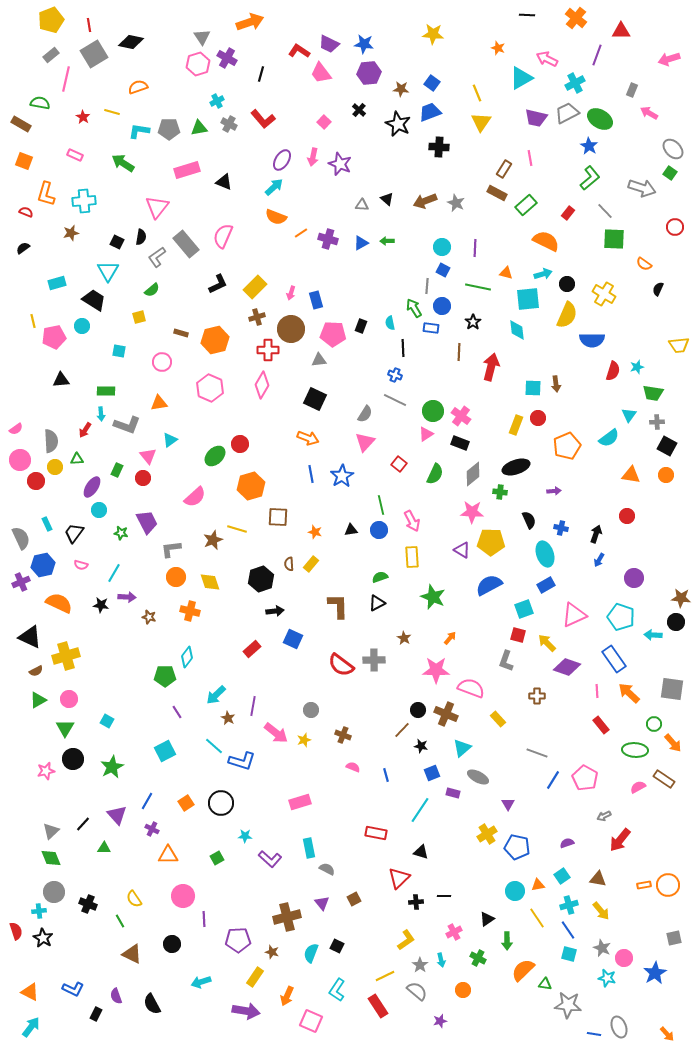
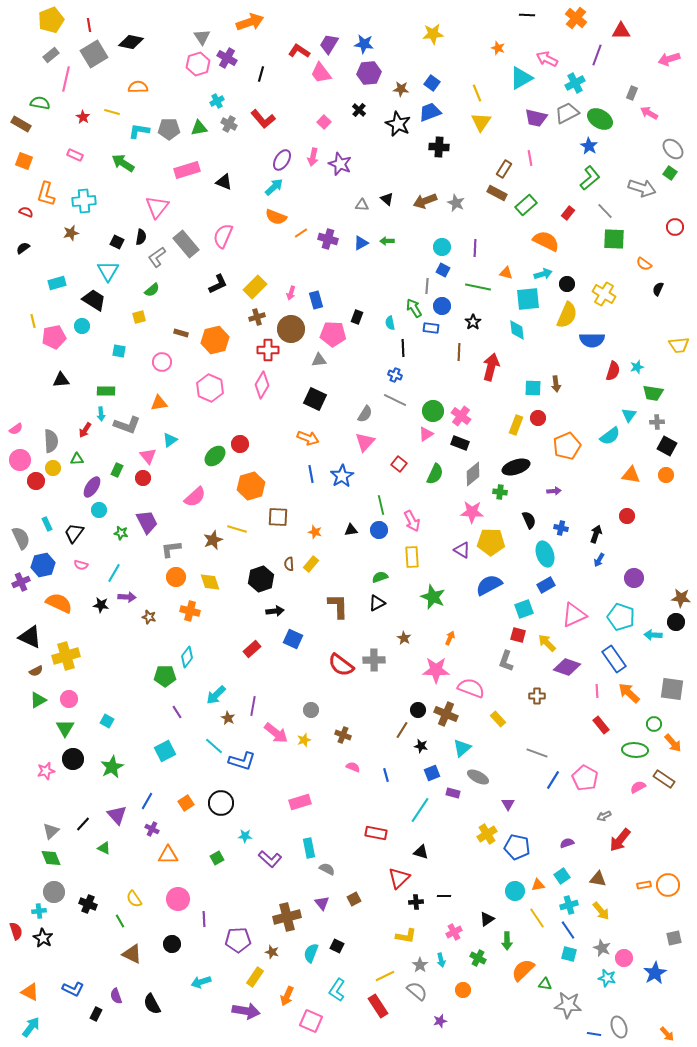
yellow star at (433, 34): rotated 10 degrees counterclockwise
purple trapezoid at (329, 44): rotated 95 degrees clockwise
orange semicircle at (138, 87): rotated 18 degrees clockwise
gray rectangle at (632, 90): moved 3 px down
black rectangle at (361, 326): moved 4 px left, 9 px up
cyan semicircle at (609, 438): moved 1 px right, 2 px up
yellow circle at (55, 467): moved 2 px left, 1 px down
orange arrow at (450, 638): rotated 16 degrees counterclockwise
brown line at (402, 730): rotated 12 degrees counterclockwise
green triangle at (104, 848): rotated 24 degrees clockwise
pink circle at (183, 896): moved 5 px left, 3 px down
yellow L-shape at (406, 940): moved 4 px up; rotated 45 degrees clockwise
